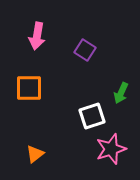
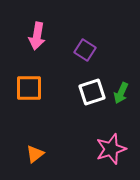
white square: moved 24 px up
